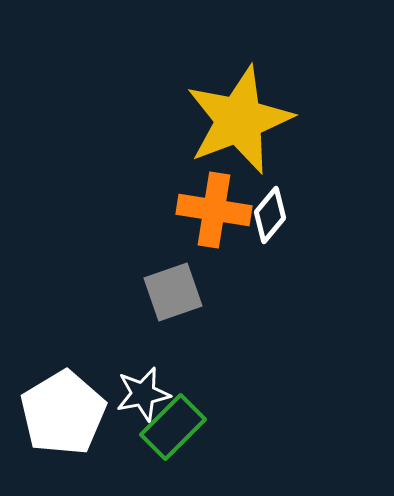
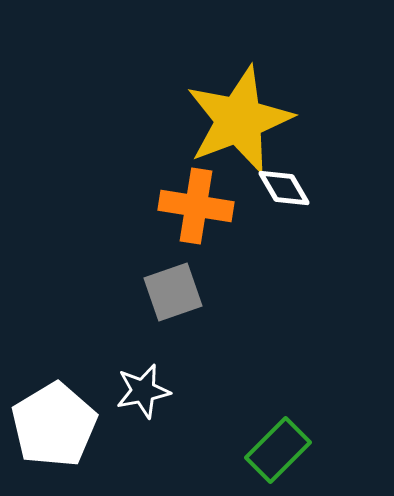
orange cross: moved 18 px left, 4 px up
white diamond: moved 14 px right, 27 px up; rotated 70 degrees counterclockwise
white star: moved 3 px up
white pentagon: moved 9 px left, 12 px down
green rectangle: moved 105 px right, 23 px down
